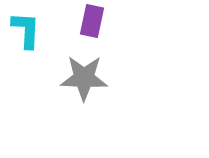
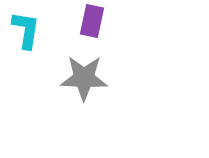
cyan L-shape: rotated 6 degrees clockwise
